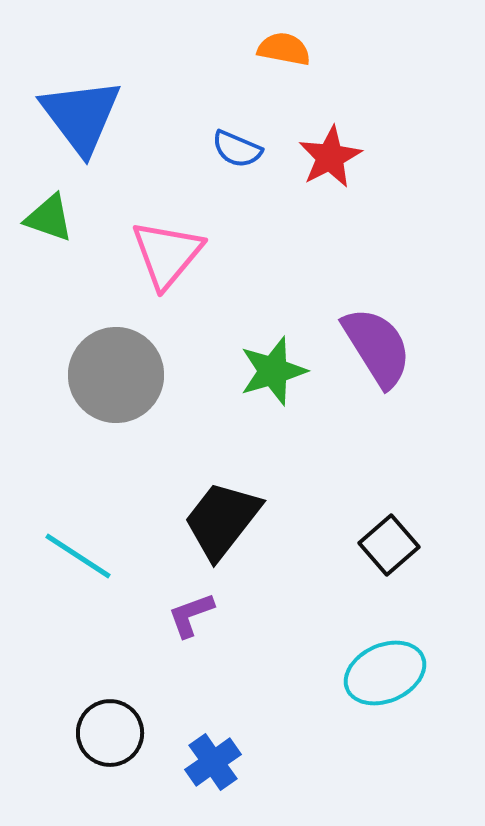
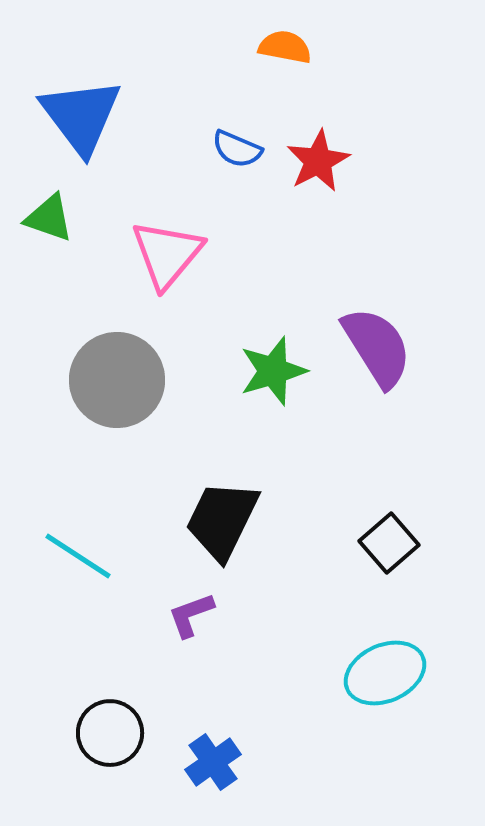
orange semicircle: moved 1 px right, 2 px up
red star: moved 12 px left, 4 px down
gray circle: moved 1 px right, 5 px down
black trapezoid: rotated 12 degrees counterclockwise
black square: moved 2 px up
